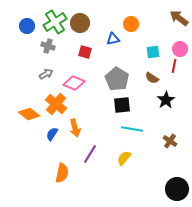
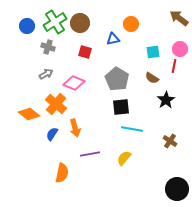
gray cross: moved 1 px down
black square: moved 1 px left, 2 px down
purple line: rotated 48 degrees clockwise
